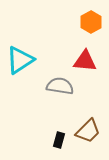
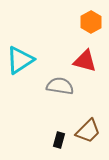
red triangle: rotated 10 degrees clockwise
